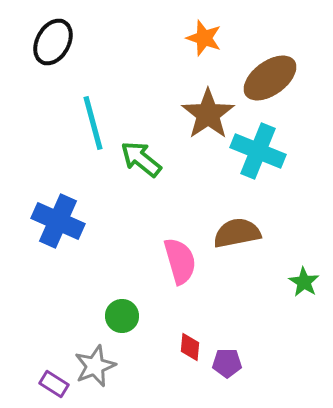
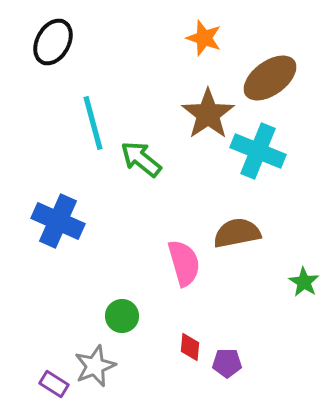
pink semicircle: moved 4 px right, 2 px down
